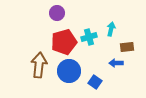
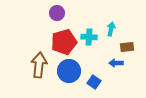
cyan cross: rotated 21 degrees clockwise
blue square: moved 1 px left
